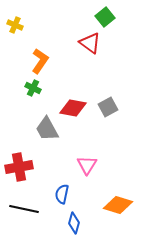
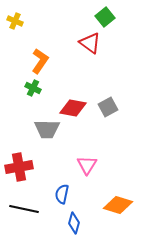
yellow cross: moved 4 px up
gray trapezoid: rotated 60 degrees counterclockwise
